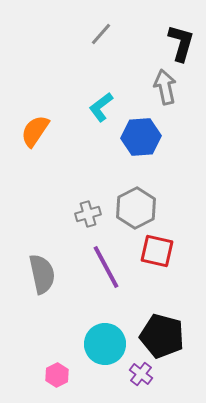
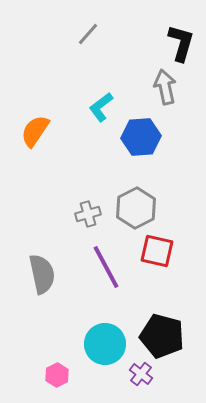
gray line: moved 13 px left
